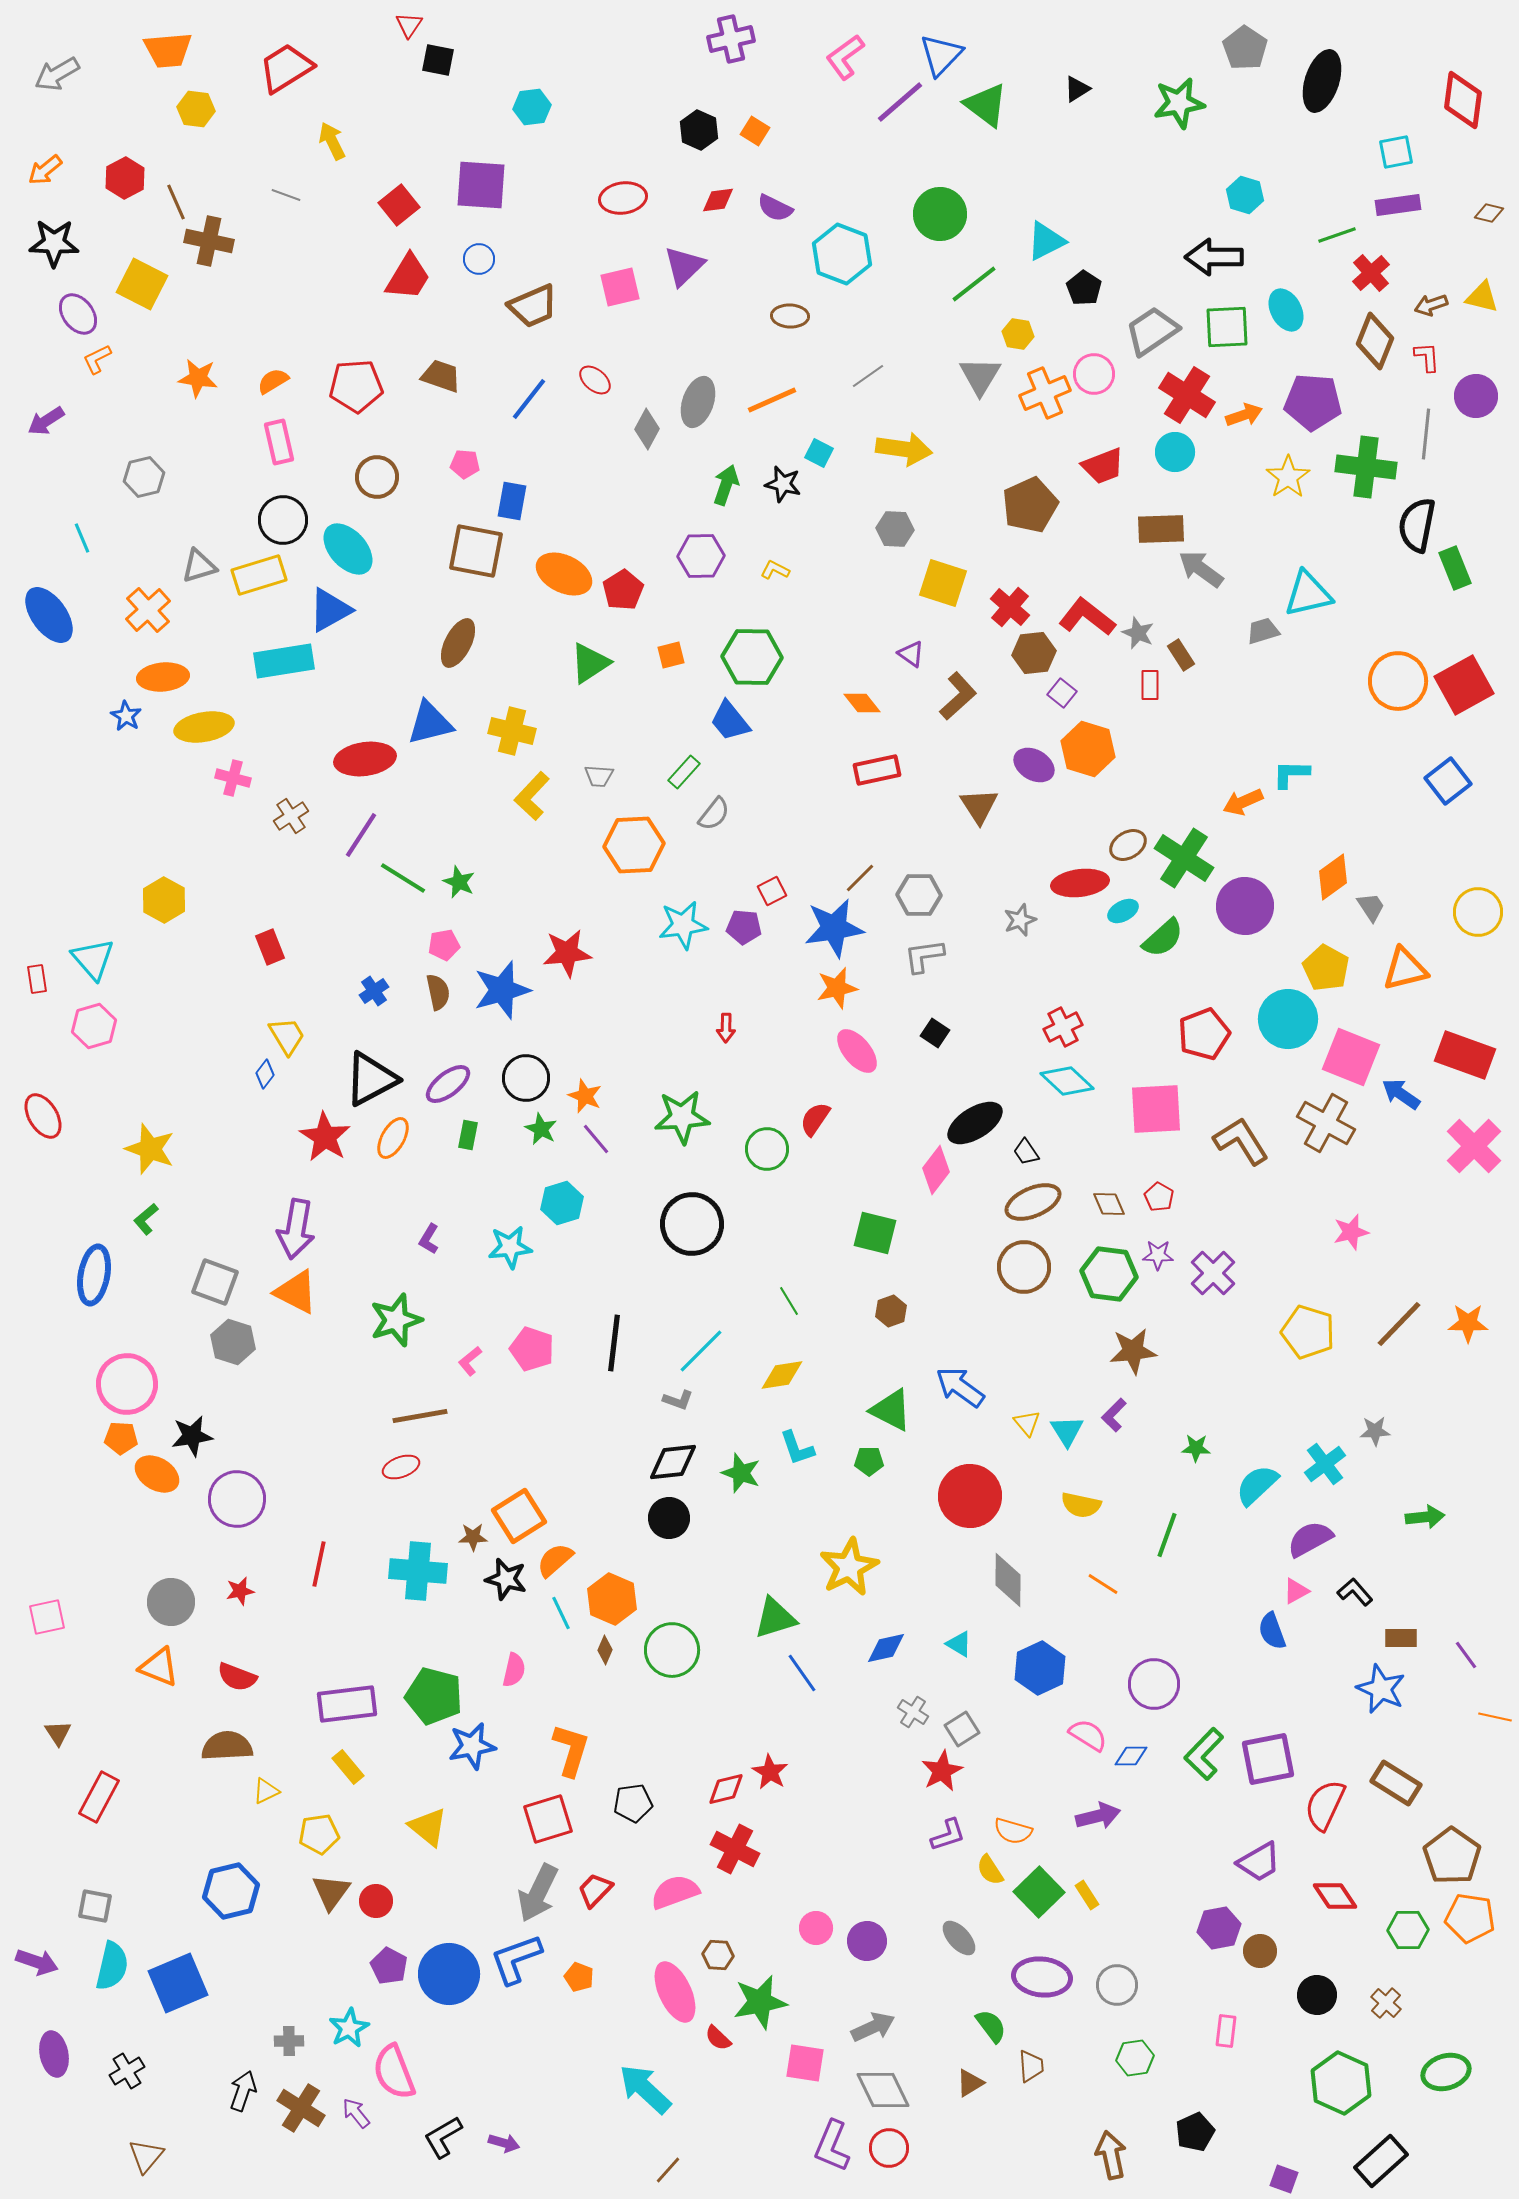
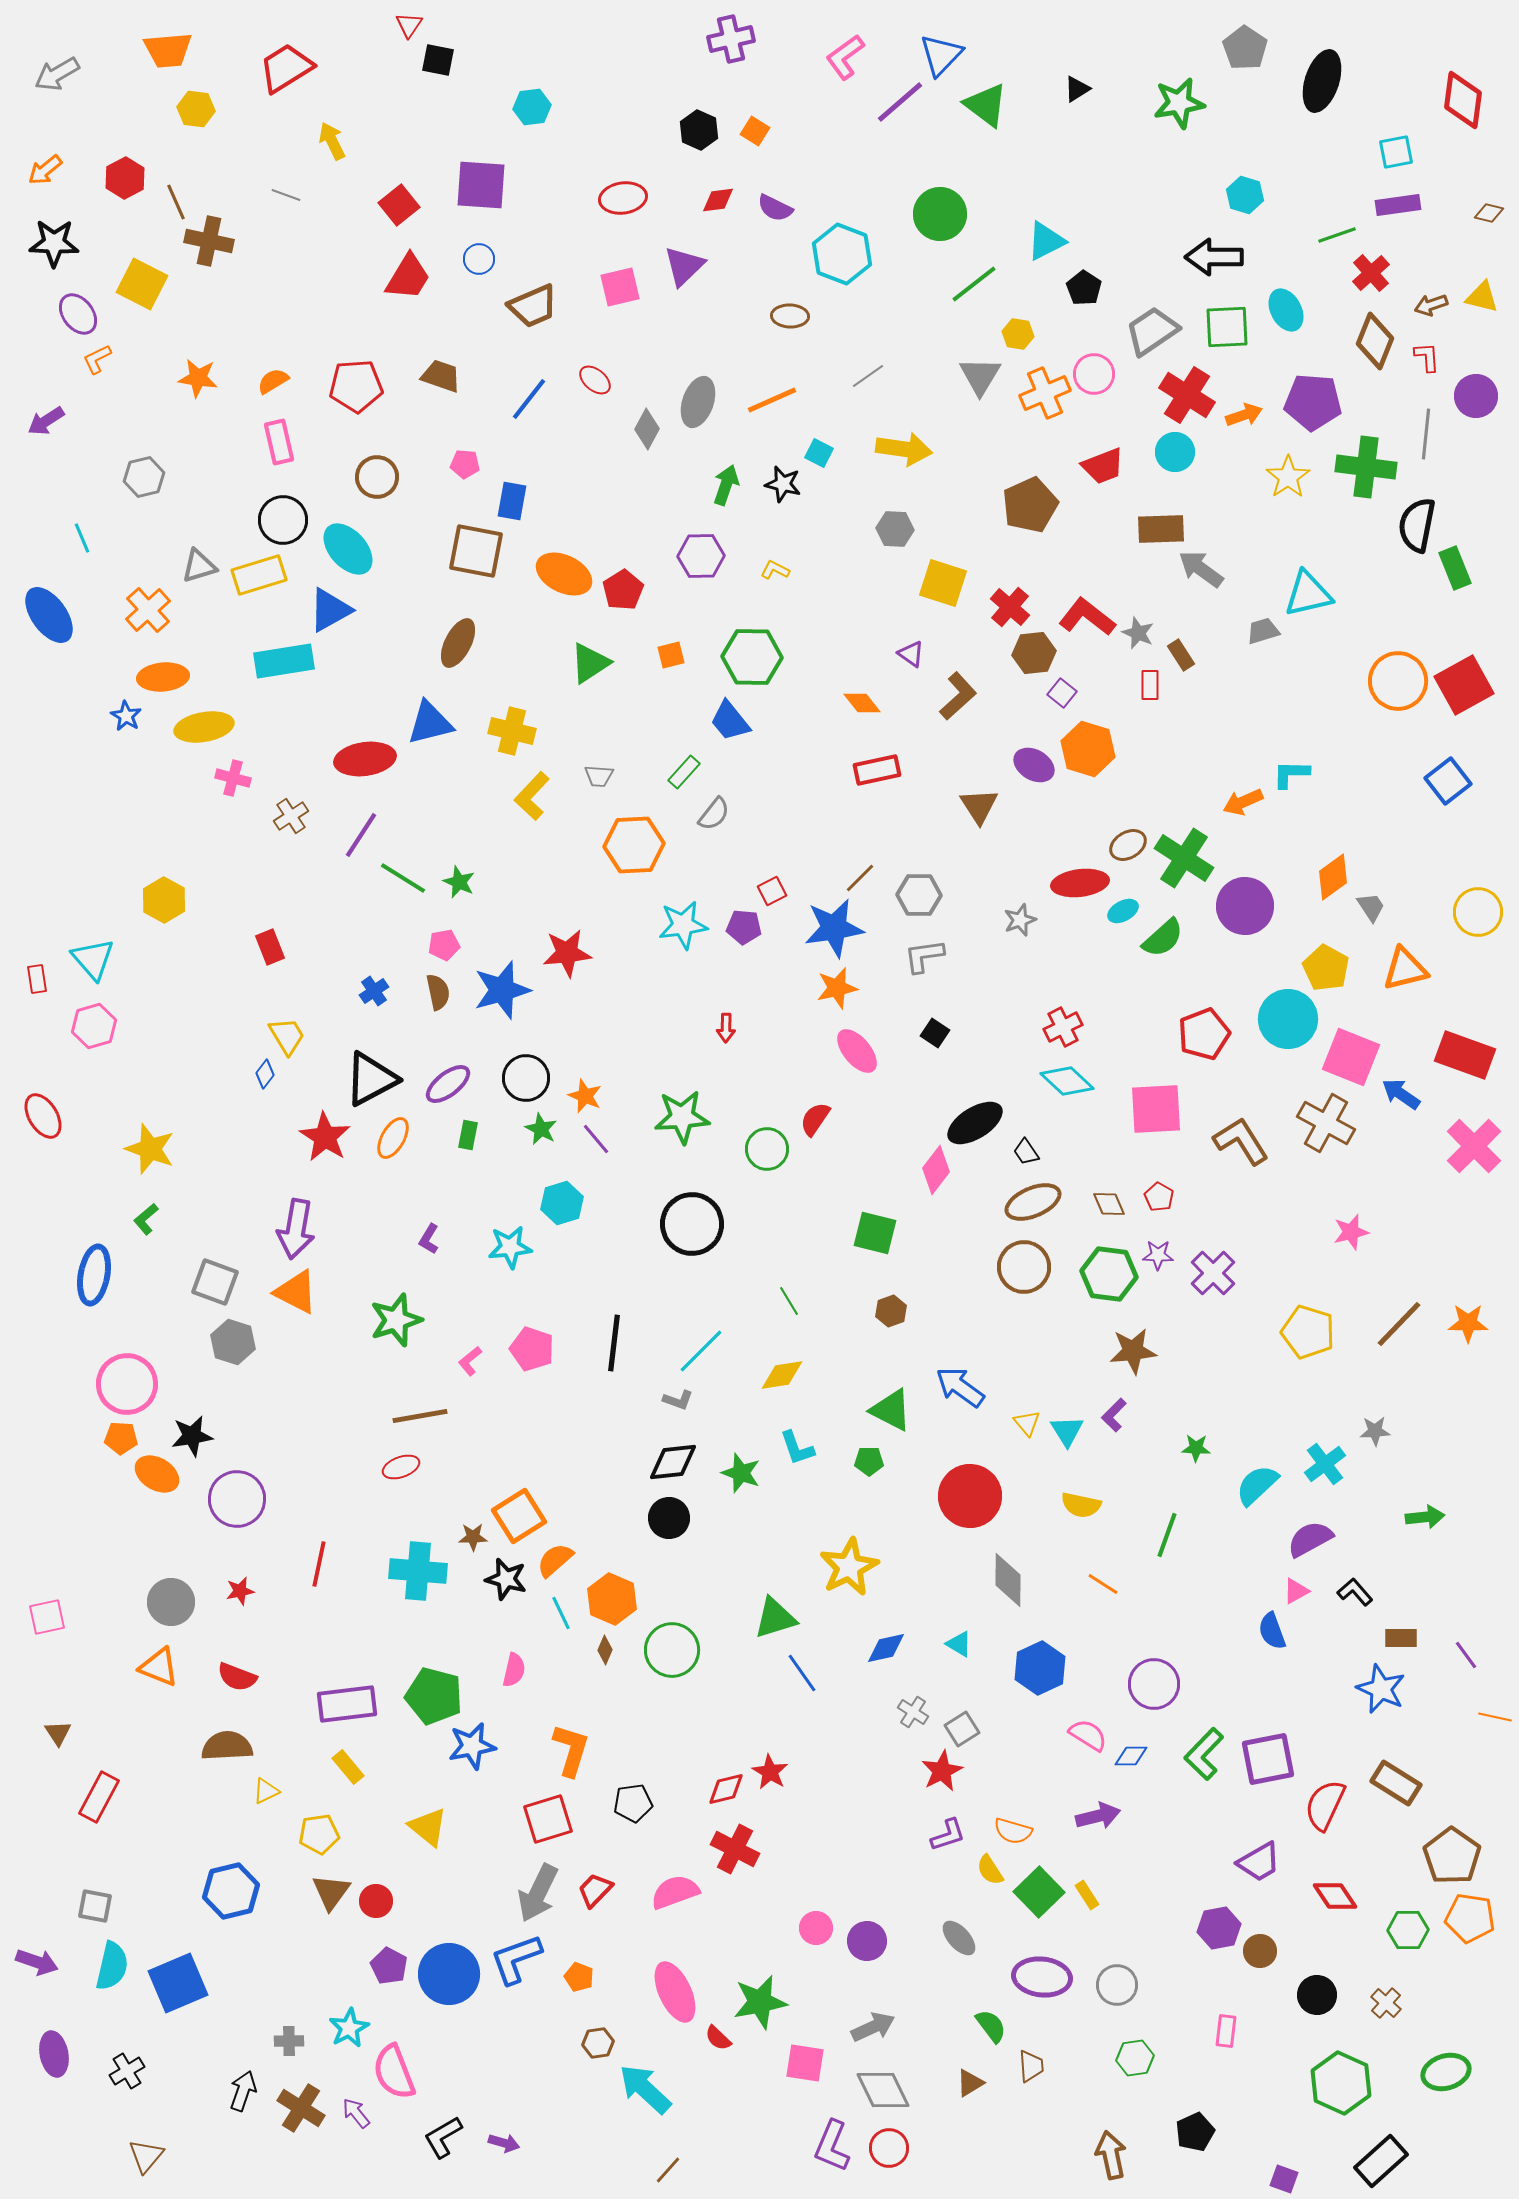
brown hexagon at (718, 1955): moved 120 px left, 88 px down; rotated 12 degrees counterclockwise
